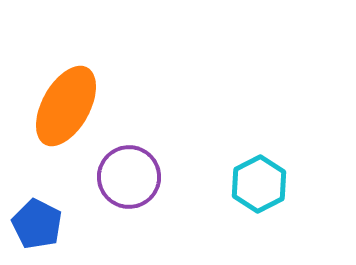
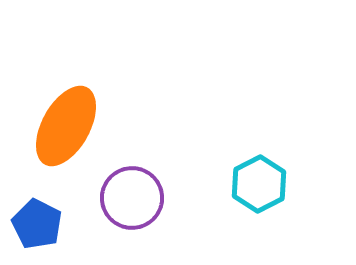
orange ellipse: moved 20 px down
purple circle: moved 3 px right, 21 px down
